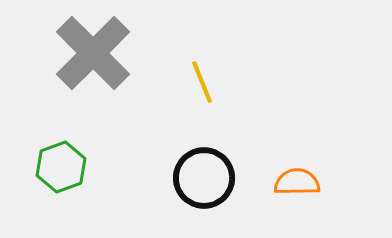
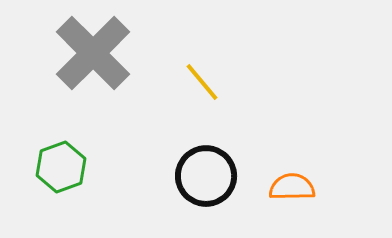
yellow line: rotated 18 degrees counterclockwise
black circle: moved 2 px right, 2 px up
orange semicircle: moved 5 px left, 5 px down
